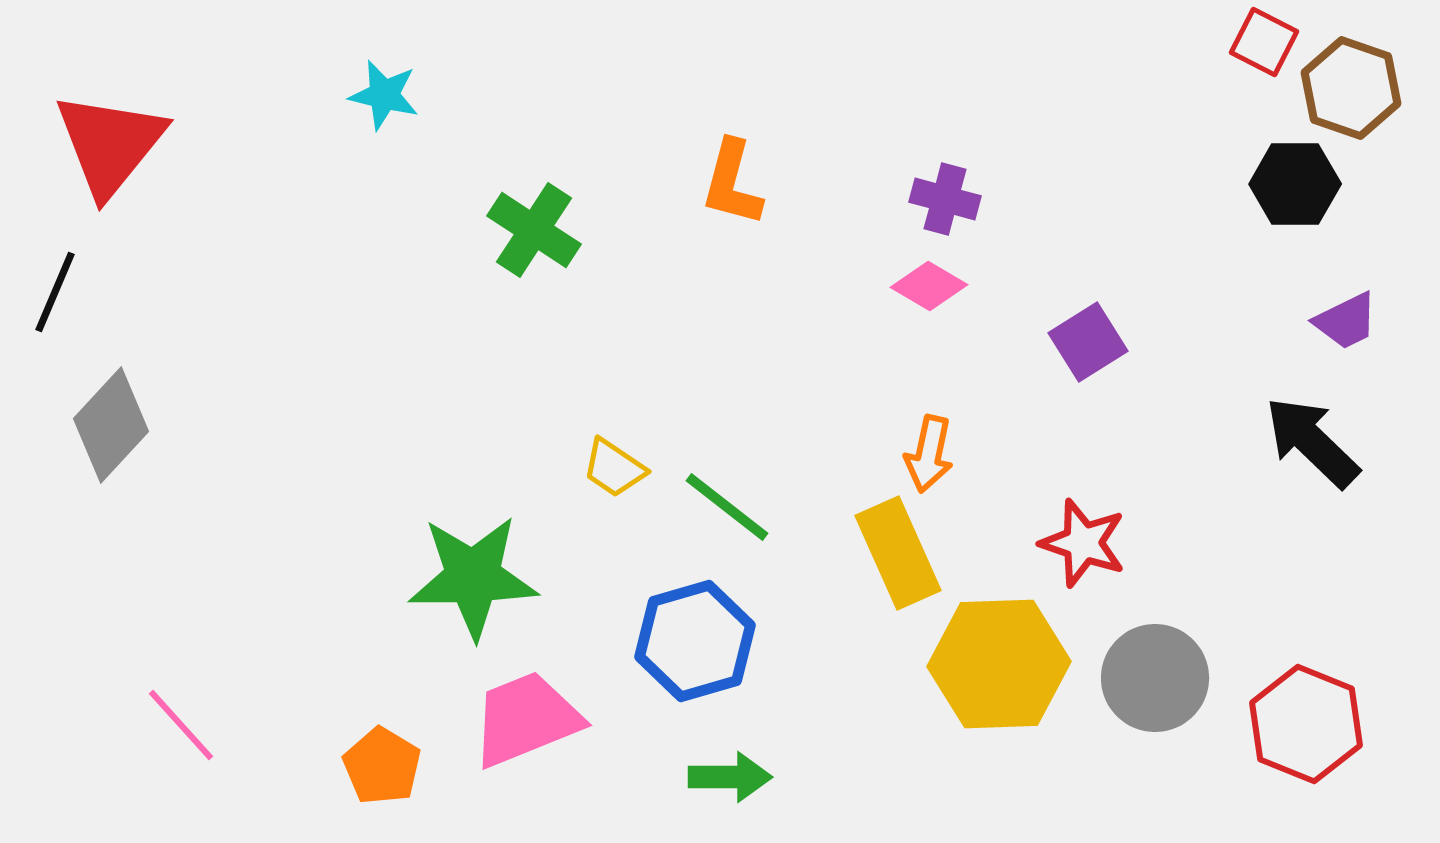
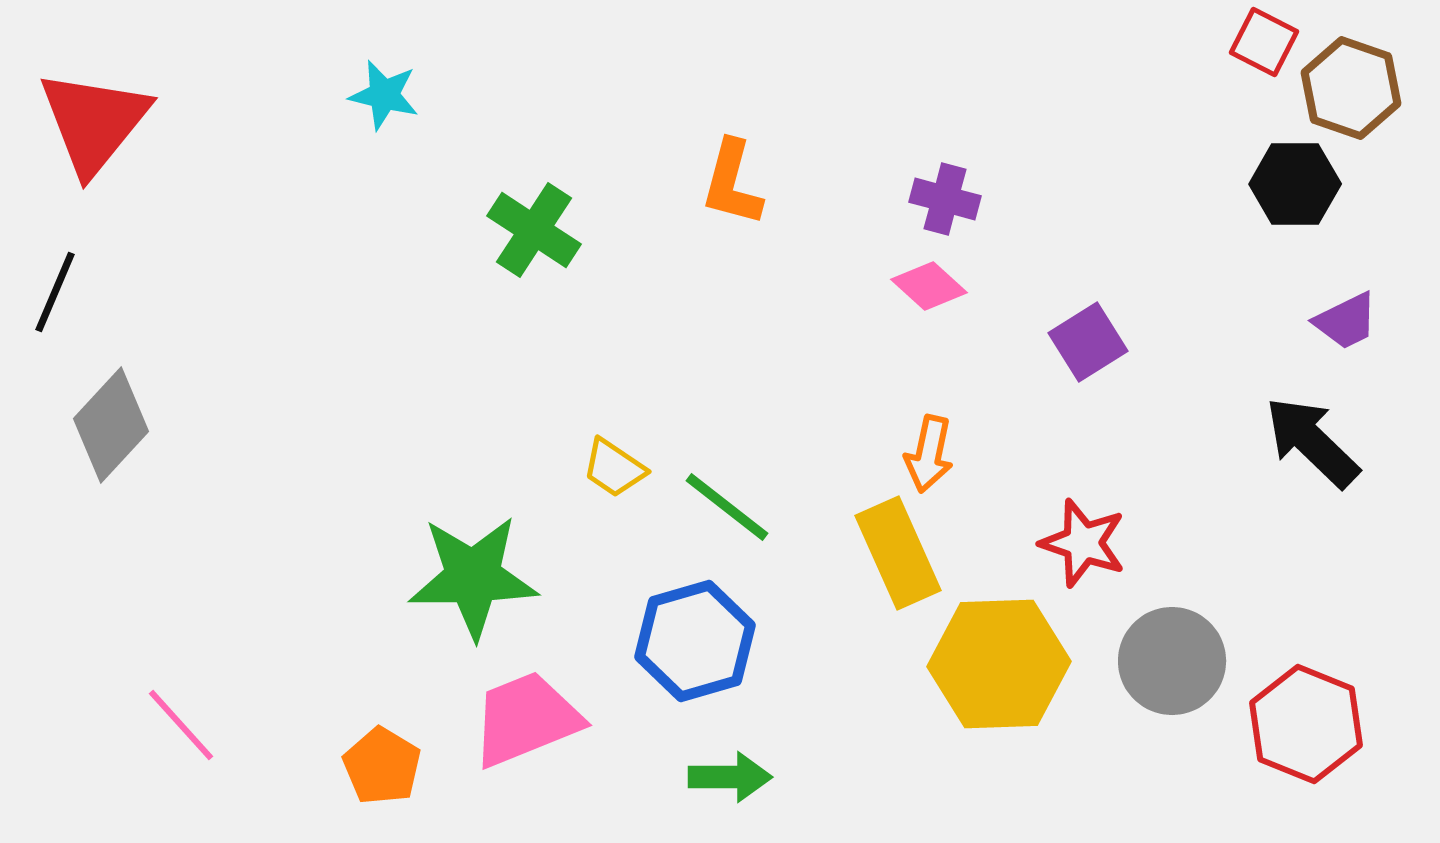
red triangle: moved 16 px left, 22 px up
pink diamond: rotated 12 degrees clockwise
gray circle: moved 17 px right, 17 px up
